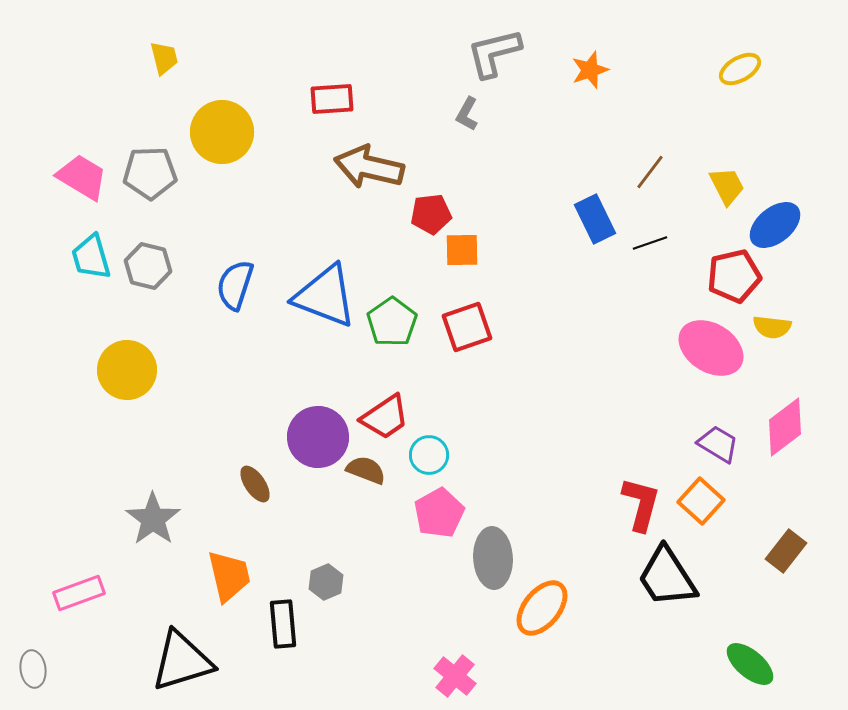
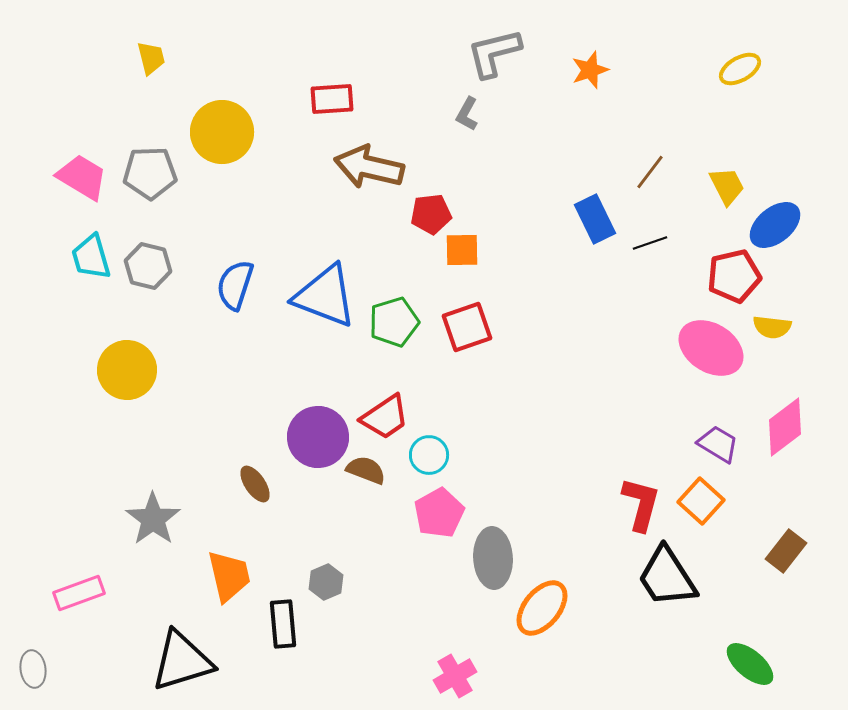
yellow trapezoid at (164, 58): moved 13 px left
green pentagon at (392, 322): moved 2 px right; rotated 18 degrees clockwise
pink cross at (455, 676): rotated 21 degrees clockwise
